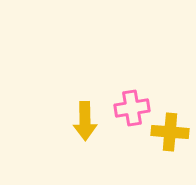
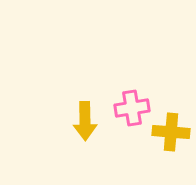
yellow cross: moved 1 px right
